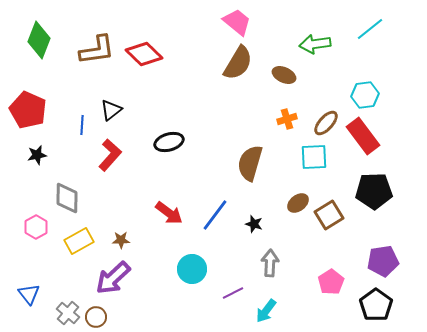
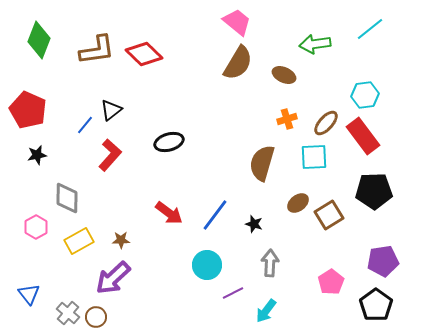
blue line at (82, 125): moved 3 px right; rotated 36 degrees clockwise
brown semicircle at (250, 163): moved 12 px right
cyan circle at (192, 269): moved 15 px right, 4 px up
